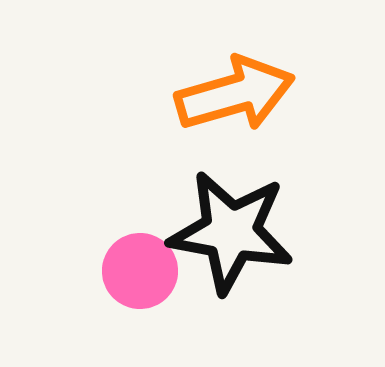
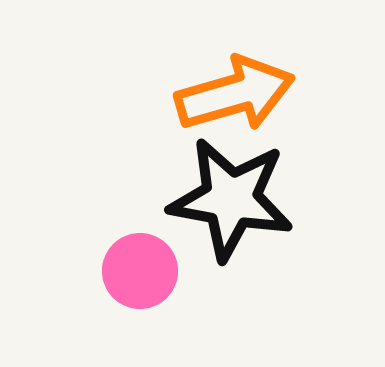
black star: moved 33 px up
